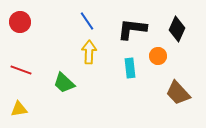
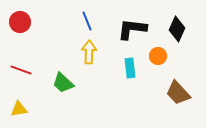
blue line: rotated 12 degrees clockwise
green trapezoid: moved 1 px left
